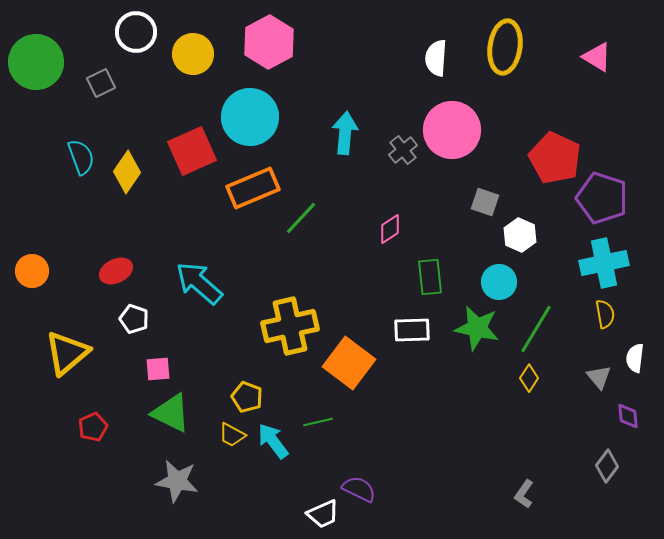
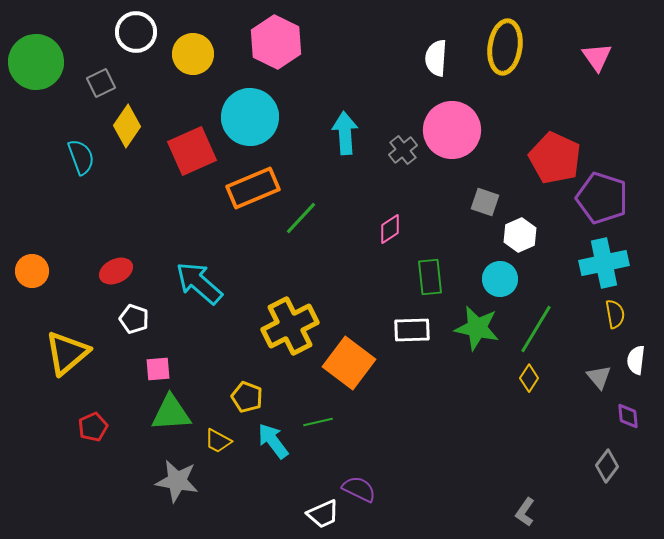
pink hexagon at (269, 42): moved 7 px right; rotated 6 degrees counterclockwise
pink triangle at (597, 57): rotated 24 degrees clockwise
cyan arrow at (345, 133): rotated 9 degrees counterclockwise
yellow diamond at (127, 172): moved 46 px up
white hexagon at (520, 235): rotated 12 degrees clockwise
cyan circle at (499, 282): moved 1 px right, 3 px up
yellow semicircle at (605, 314): moved 10 px right
yellow cross at (290, 326): rotated 14 degrees counterclockwise
white semicircle at (635, 358): moved 1 px right, 2 px down
green triangle at (171, 413): rotated 30 degrees counterclockwise
yellow trapezoid at (232, 435): moved 14 px left, 6 px down
gray L-shape at (524, 494): moved 1 px right, 18 px down
